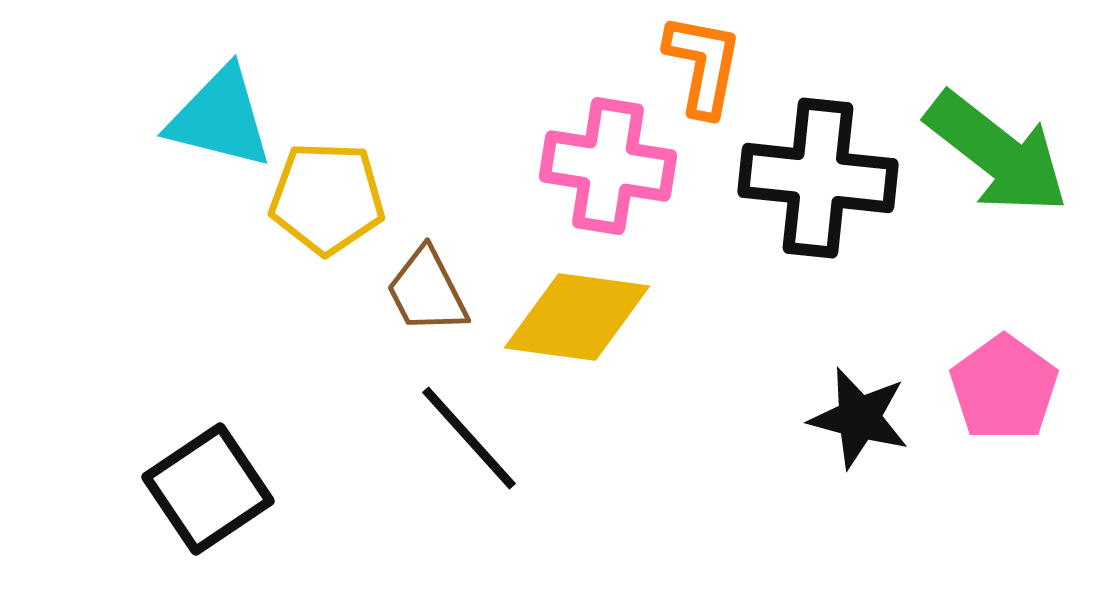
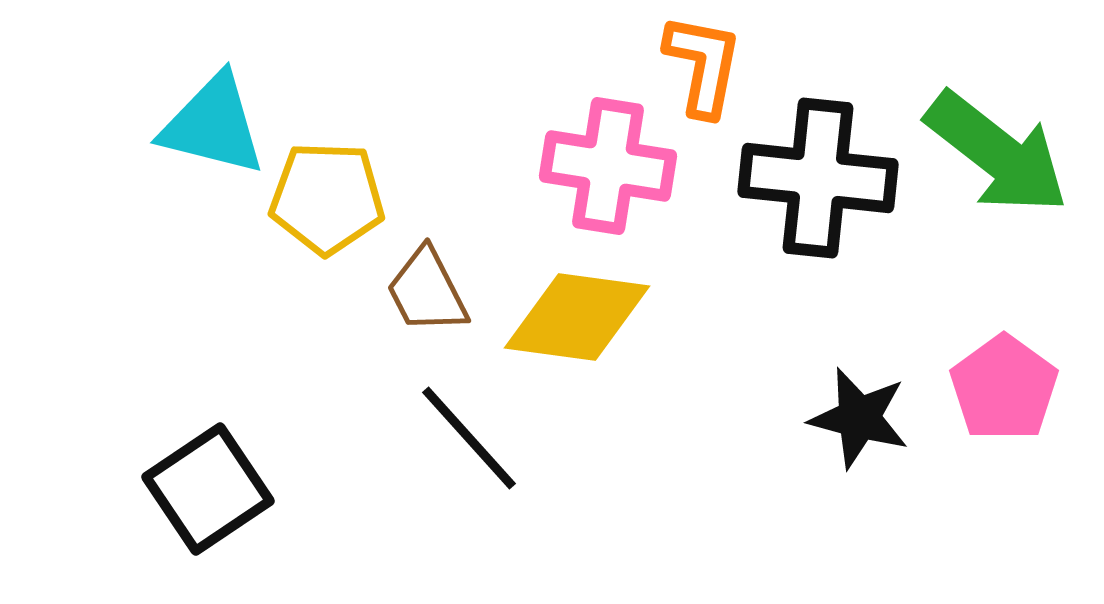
cyan triangle: moved 7 px left, 7 px down
